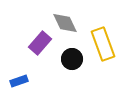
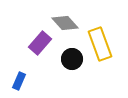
gray diamond: rotated 16 degrees counterclockwise
yellow rectangle: moved 3 px left
blue rectangle: rotated 48 degrees counterclockwise
